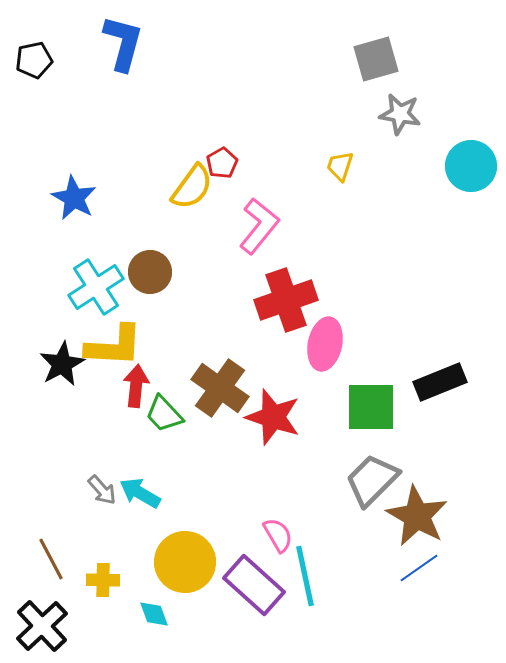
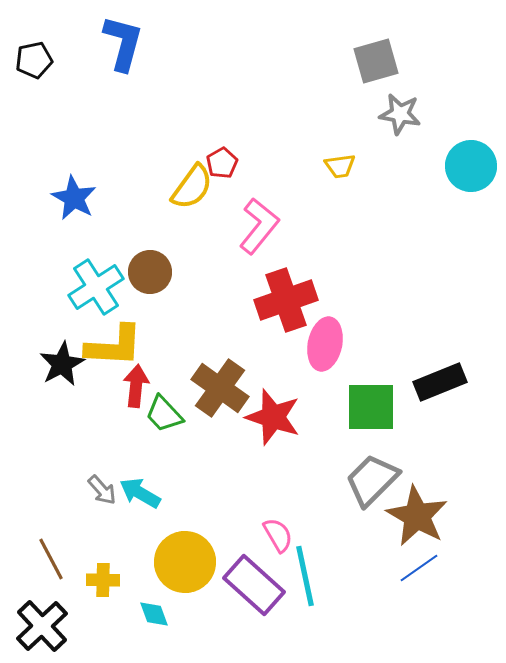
gray square: moved 2 px down
yellow trapezoid: rotated 116 degrees counterclockwise
